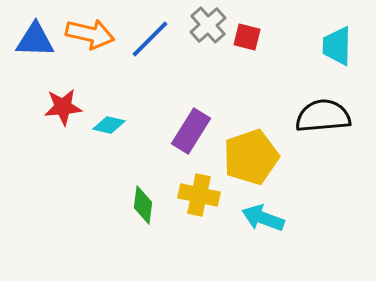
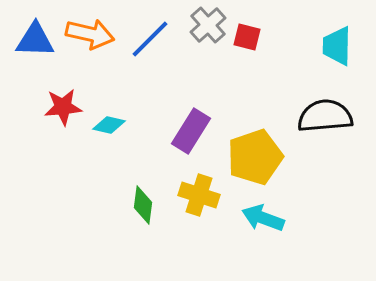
black semicircle: moved 2 px right
yellow pentagon: moved 4 px right
yellow cross: rotated 6 degrees clockwise
